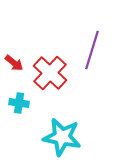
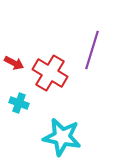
red arrow: rotated 12 degrees counterclockwise
red cross: rotated 12 degrees counterclockwise
cyan cross: rotated 12 degrees clockwise
